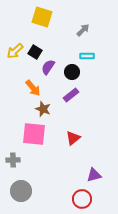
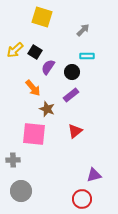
yellow arrow: moved 1 px up
brown star: moved 4 px right
red triangle: moved 2 px right, 7 px up
